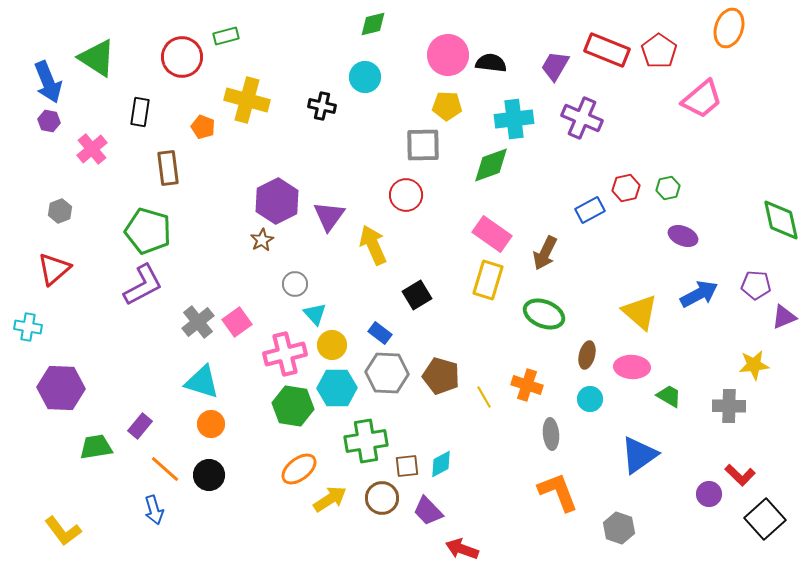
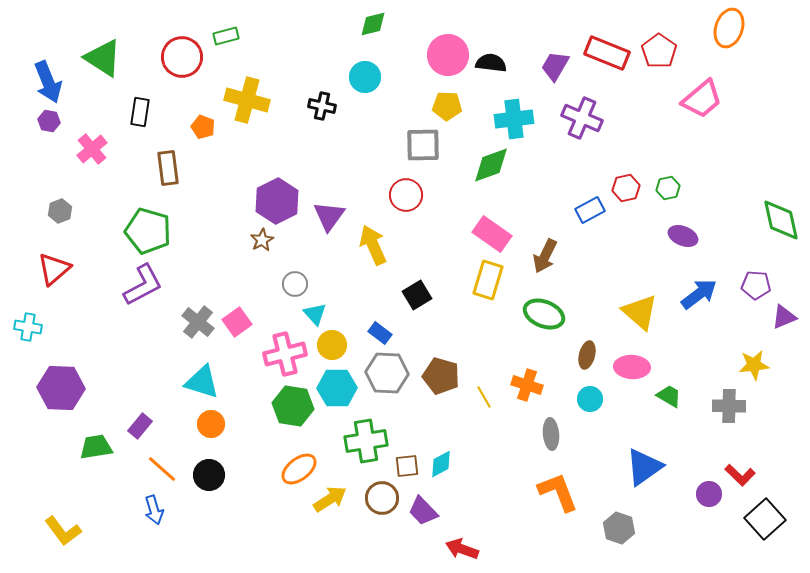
red rectangle at (607, 50): moved 3 px down
green triangle at (97, 58): moved 6 px right
brown arrow at (545, 253): moved 3 px down
blue arrow at (699, 294): rotated 9 degrees counterclockwise
gray cross at (198, 322): rotated 12 degrees counterclockwise
blue triangle at (639, 455): moved 5 px right, 12 px down
orange line at (165, 469): moved 3 px left
purple trapezoid at (428, 511): moved 5 px left
